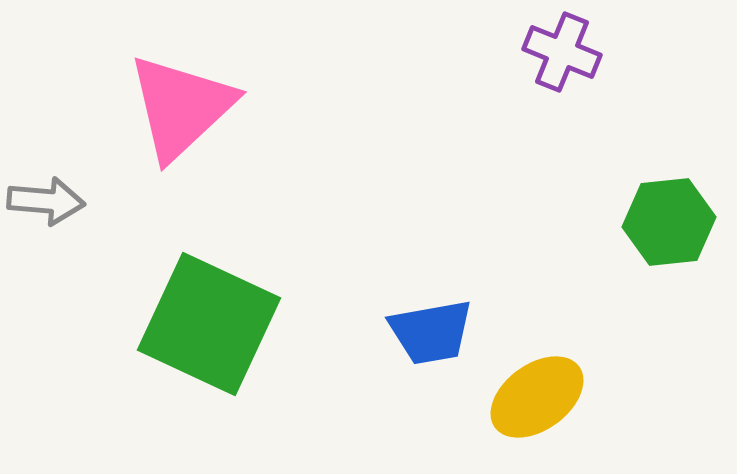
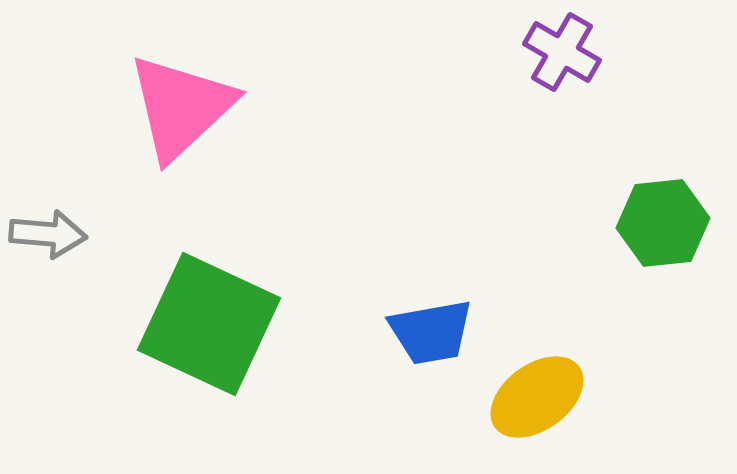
purple cross: rotated 8 degrees clockwise
gray arrow: moved 2 px right, 33 px down
green hexagon: moved 6 px left, 1 px down
